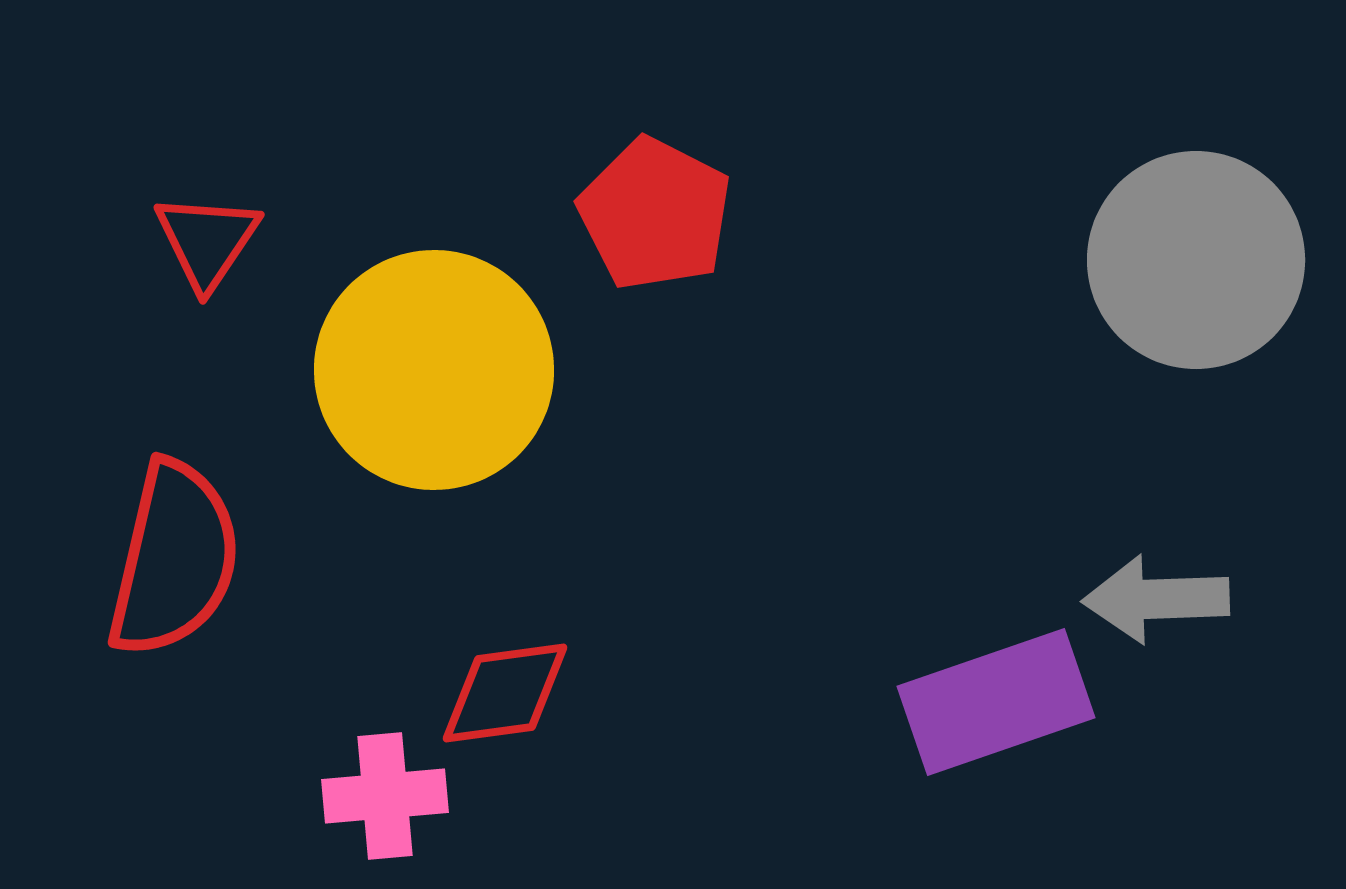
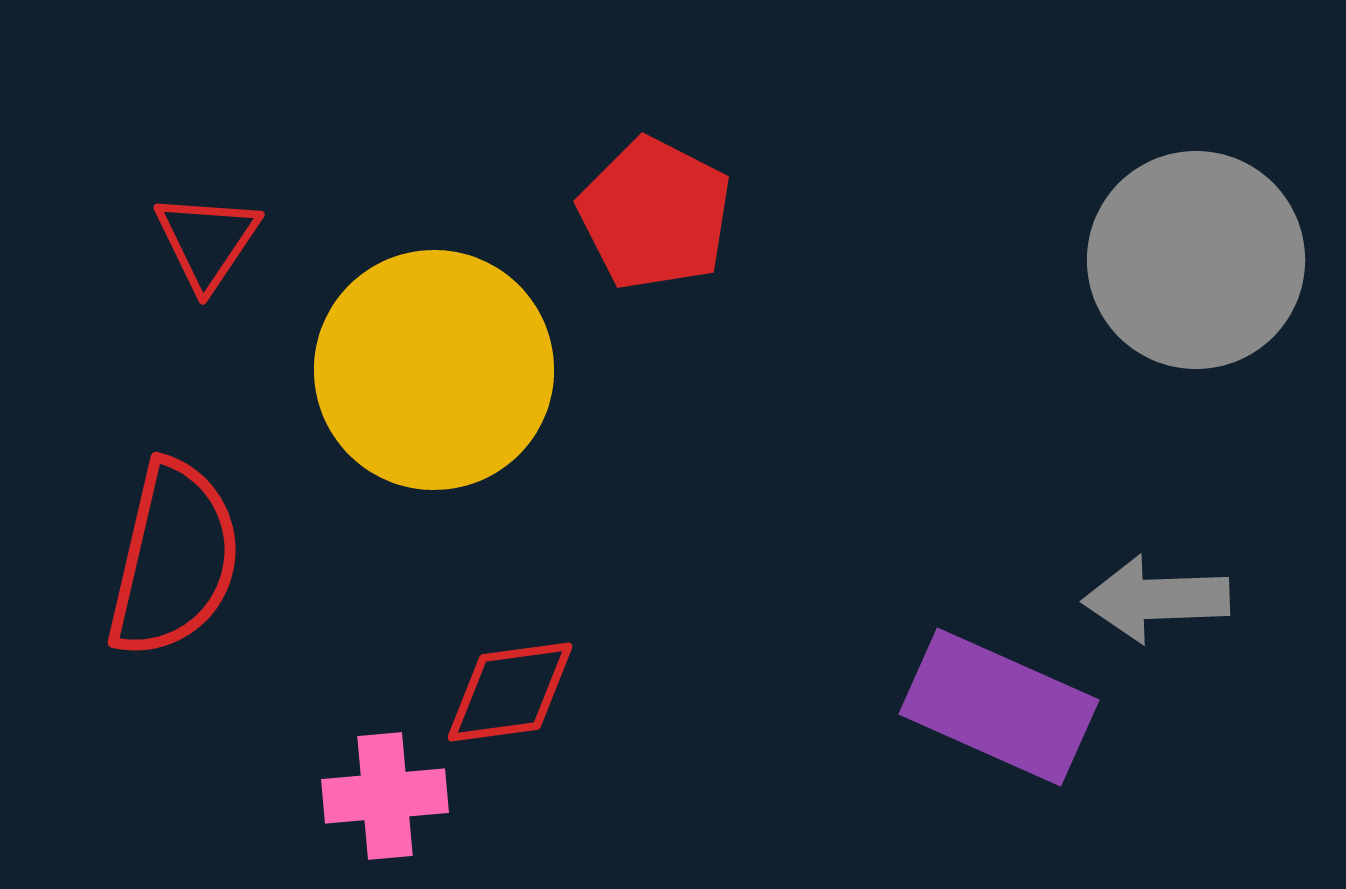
red diamond: moved 5 px right, 1 px up
purple rectangle: moved 3 px right, 5 px down; rotated 43 degrees clockwise
